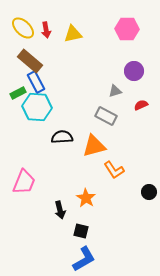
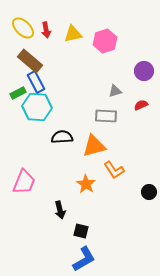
pink hexagon: moved 22 px left, 12 px down; rotated 20 degrees counterclockwise
purple circle: moved 10 px right
gray rectangle: rotated 25 degrees counterclockwise
orange star: moved 14 px up
